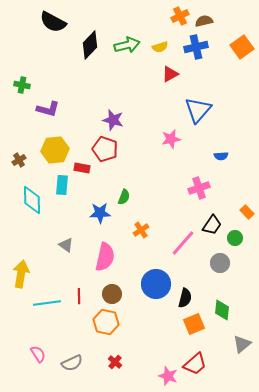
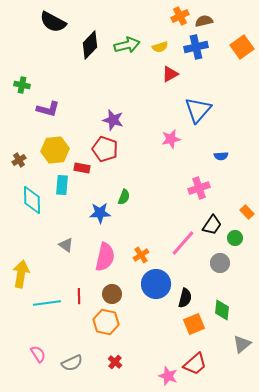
orange cross at (141, 230): moved 25 px down
